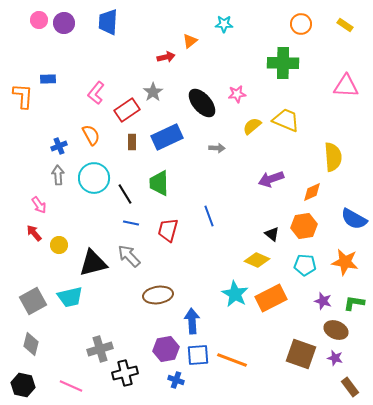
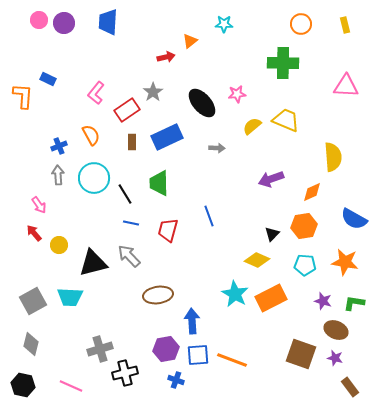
yellow rectangle at (345, 25): rotated 42 degrees clockwise
blue rectangle at (48, 79): rotated 28 degrees clockwise
black triangle at (272, 234): rotated 35 degrees clockwise
cyan trapezoid at (70, 297): rotated 16 degrees clockwise
